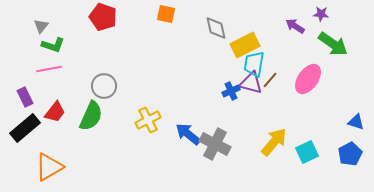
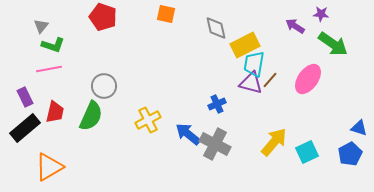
blue cross: moved 14 px left, 13 px down
red trapezoid: rotated 25 degrees counterclockwise
blue triangle: moved 3 px right, 6 px down
